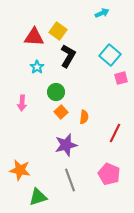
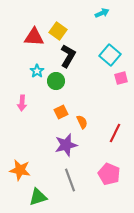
cyan star: moved 4 px down
green circle: moved 11 px up
orange square: rotated 16 degrees clockwise
orange semicircle: moved 2 px left, 5 px down; rotated 32 degrees counterclockwise
